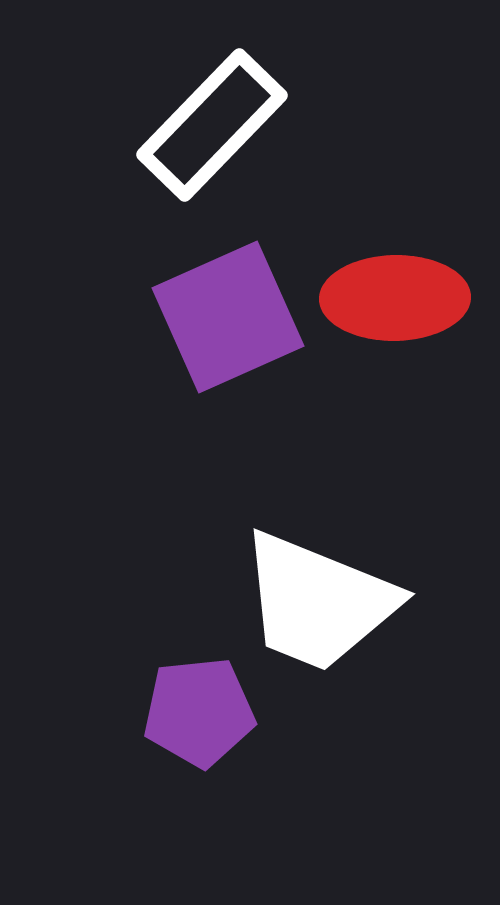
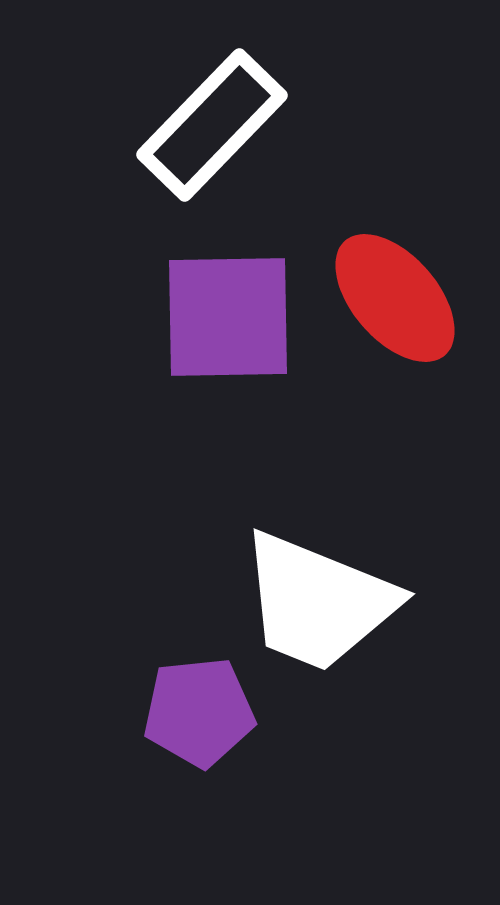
red ellipse: rotated 50 degrees clockwise
purple square: rotated 23 degrees clockwise
